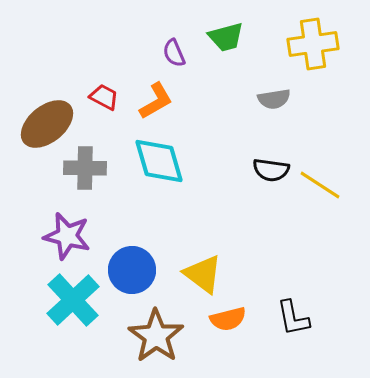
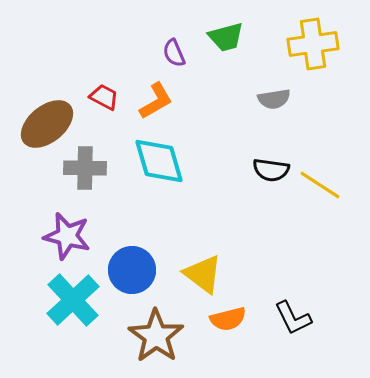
black L-shape: rotated 15 degrees counterclockwise
